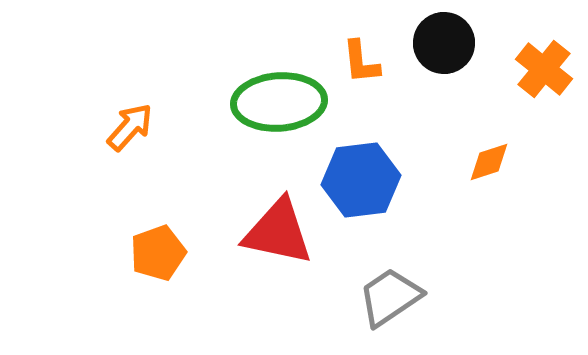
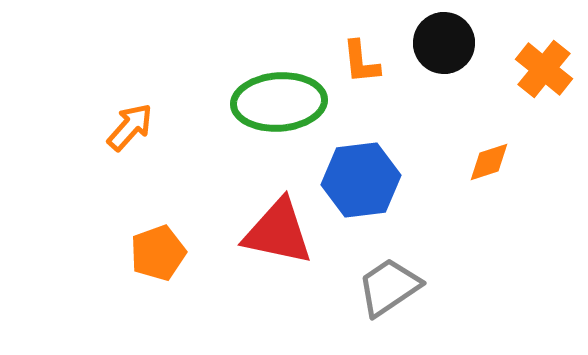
gray trapezoid: moved 1 px left, 10 px up
